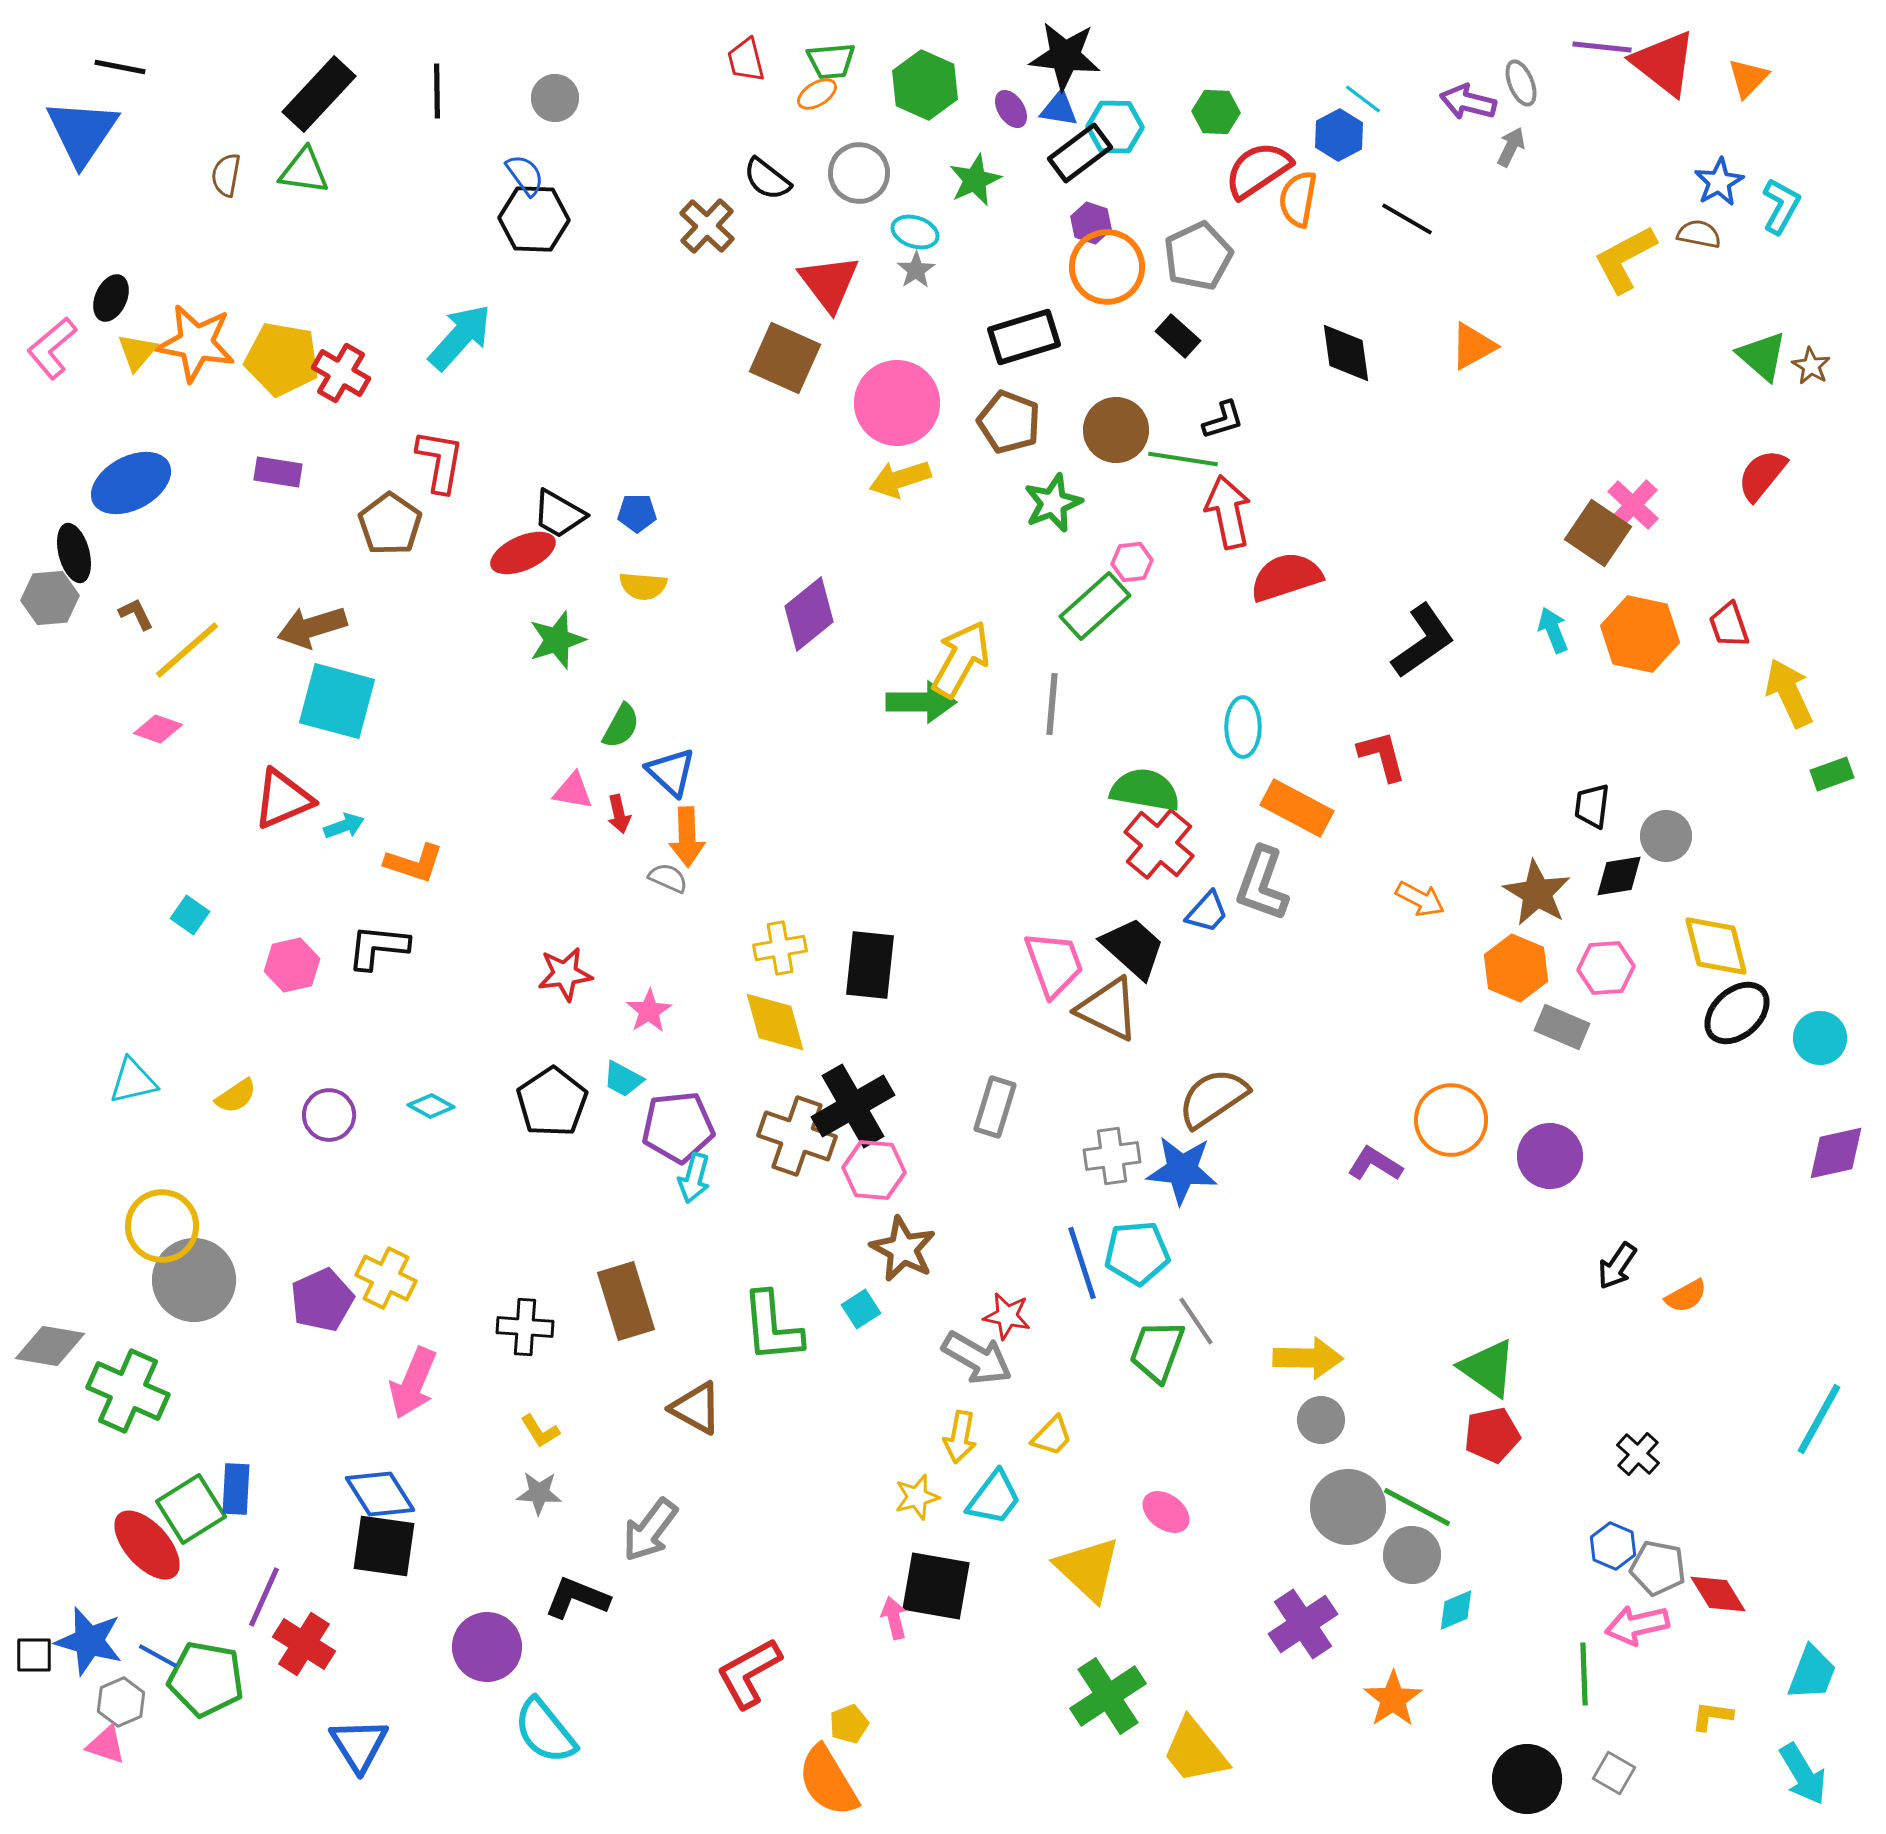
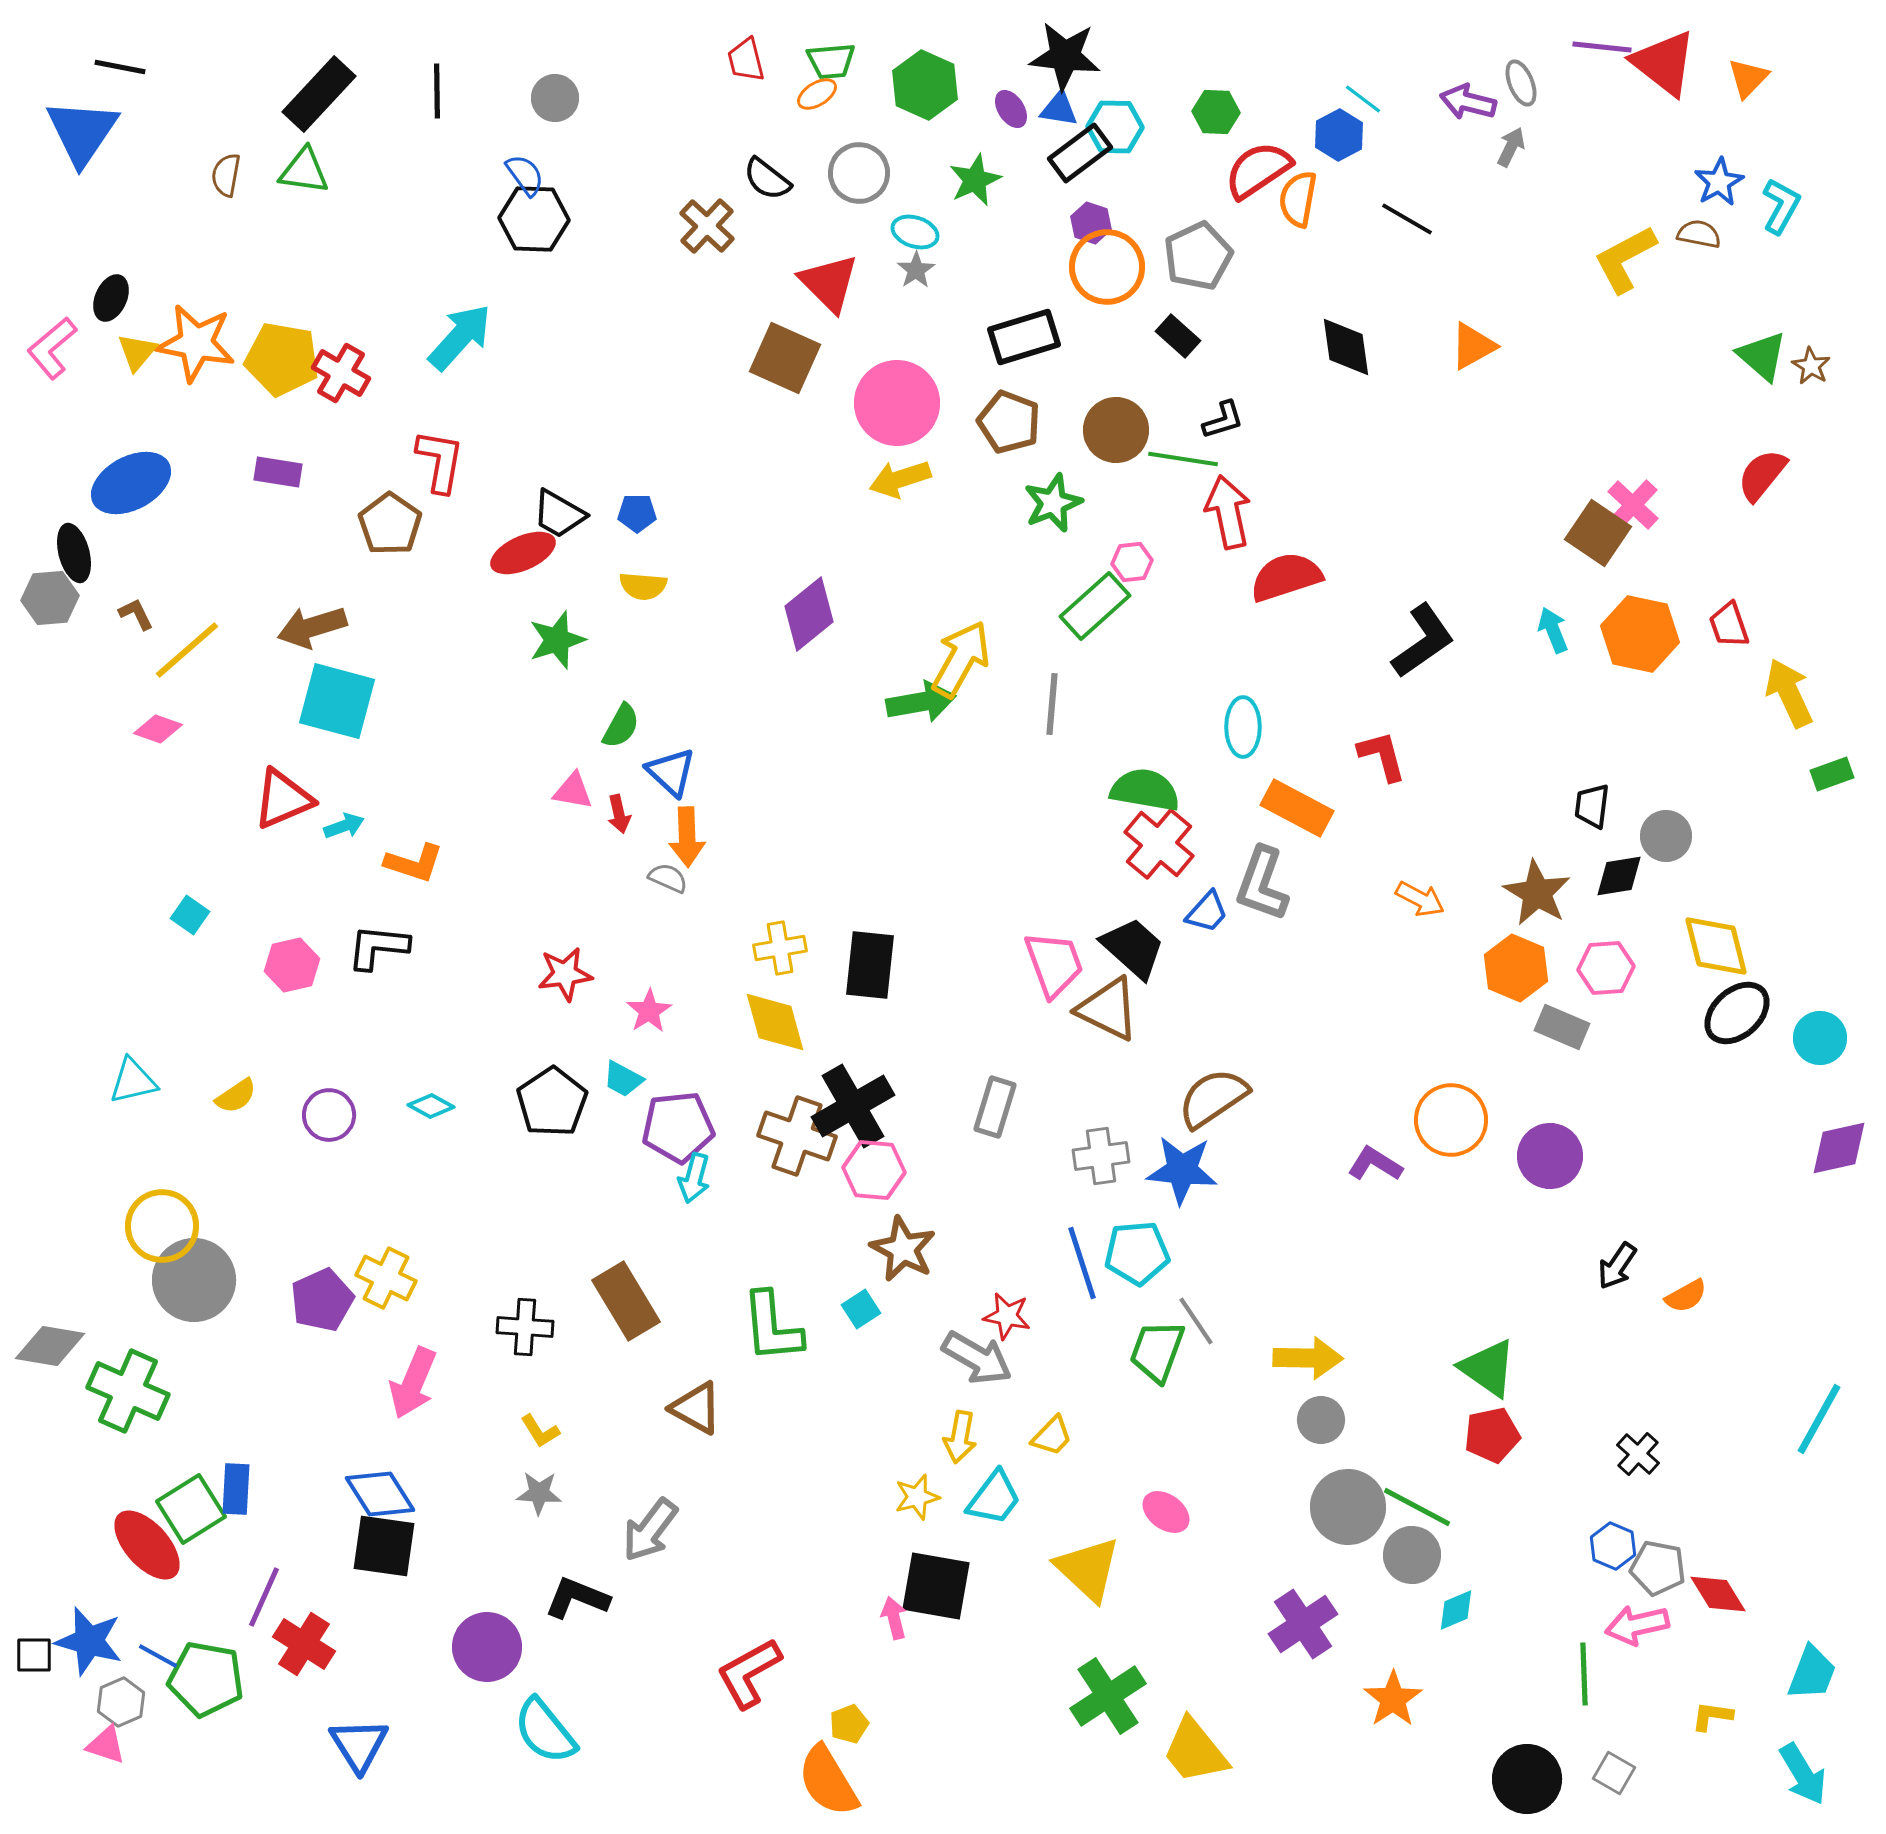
red triangle at (829, 283): rotated 8 degrees counterclockwise
black diamond at (1346, 353): moved 6 px up
green arrow at (921, 702): rotated 10 degrees counterclockwise
purple diamond at (1836, 1153): moved 3 px right, 5 px up
gray cross at (1112, 1156): moved 11 px left
brown rectangle at (626, 1301): rotated 14 degrees counterclockwise
